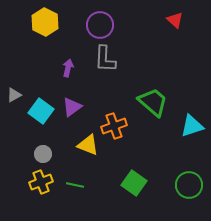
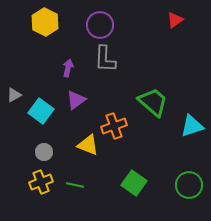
red triangle: rotated 42 degrees clockwise
purple triangle: moved 4 px right, 7 px up
gray circle: moved 1 px right, 2 px up
